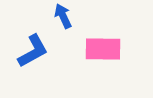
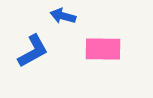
blue arrow: rotated 50 degrees counterclockwise
